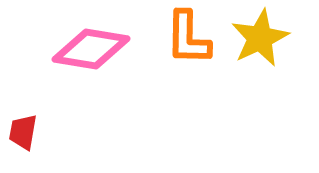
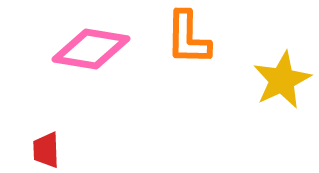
yellow star: moved 22 px right, 42 px down
red trapezoid: moved 23 px right, 18 px down; rotated 12 degrees counterclockwise
